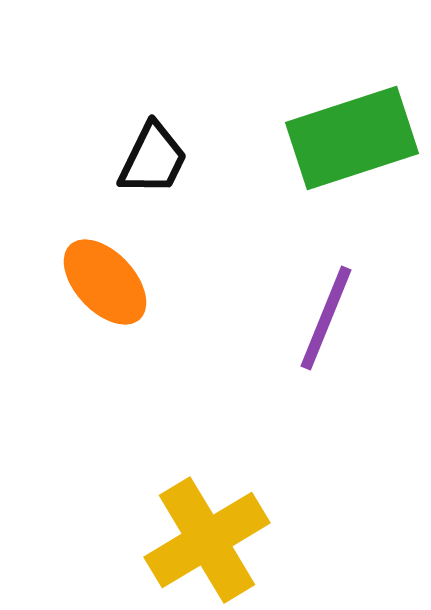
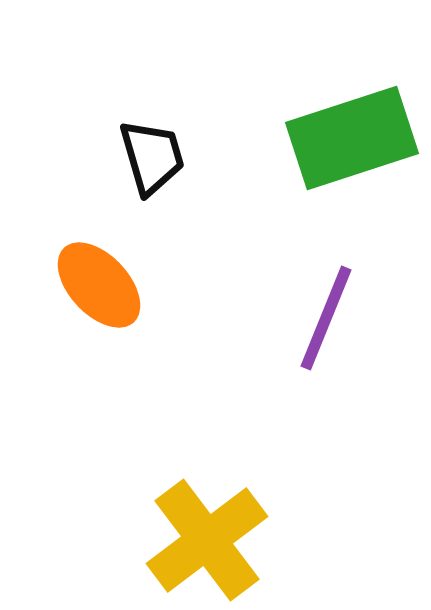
black trapezoid: moved 1 px left, 2 px up; rotated 42 degrees counterclockwise
orange ellipse: moved 6 px left, 3 px down
yellow cross: rotated 6 degrees counterclockwise
